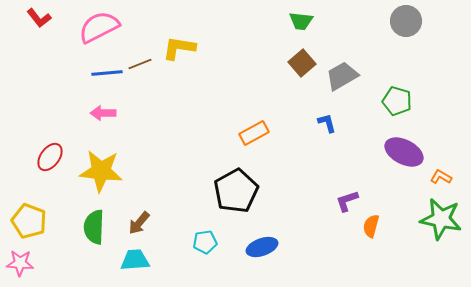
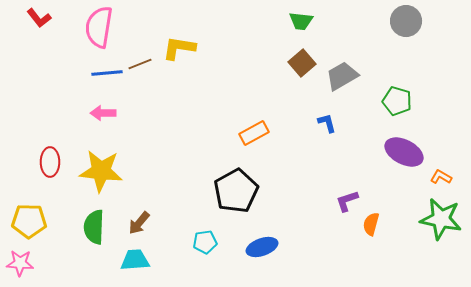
pink semicircle: rotated 54 degrees counterclockwise
red ellipse: moved 5 px down; rotated 36 degrees counterclockwise
yellow pentagon: rotated 20 degrees counterclockwise
orange semicircle: moved 2 px up
